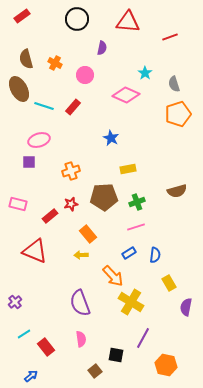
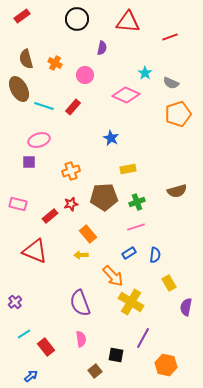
gray semicircle at (174, 84): moved 3 px left, 1 px up; rotated 49 degrees counterclockwise
